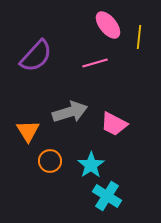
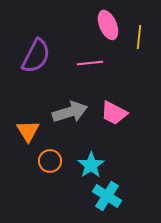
pink ellipse: rotated 16 degrees clockwise
purple semicircle: rotated 15 degrees counterclockwise
pink line: moved 5 px left; rotated 10 degrees clockwise
pink trapezoid: moved 11 px up
